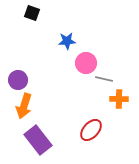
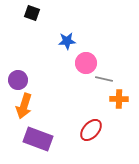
purple rectangle: moved 1 px up; rotated 32 degrees counterclockwise
